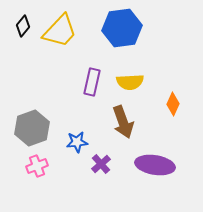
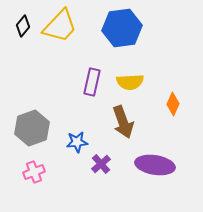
yellow trapezoid: moved 5 px up
pink cross: moved 3 px left, 6 px down
